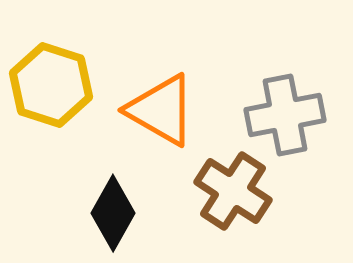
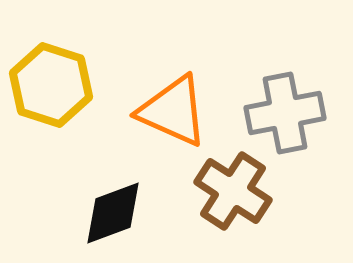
orange triangle: moved 12 px right, 1 px down; rotated 6 degrees counterclockwise
gray cross: moved 2 px up
black diamond: rotated 40 degrees clockwise
